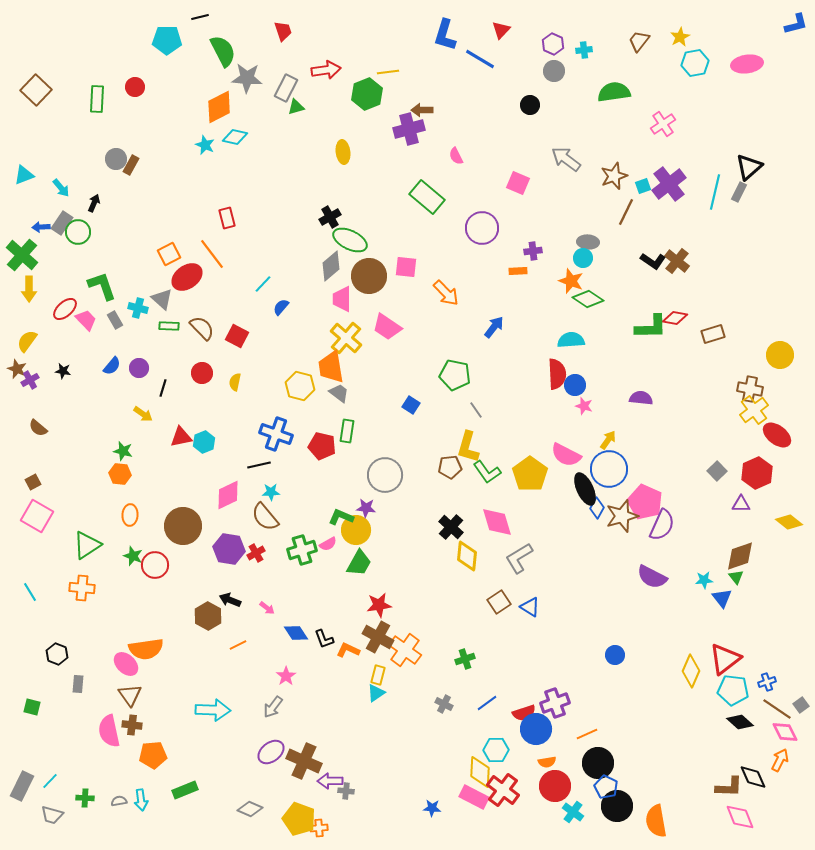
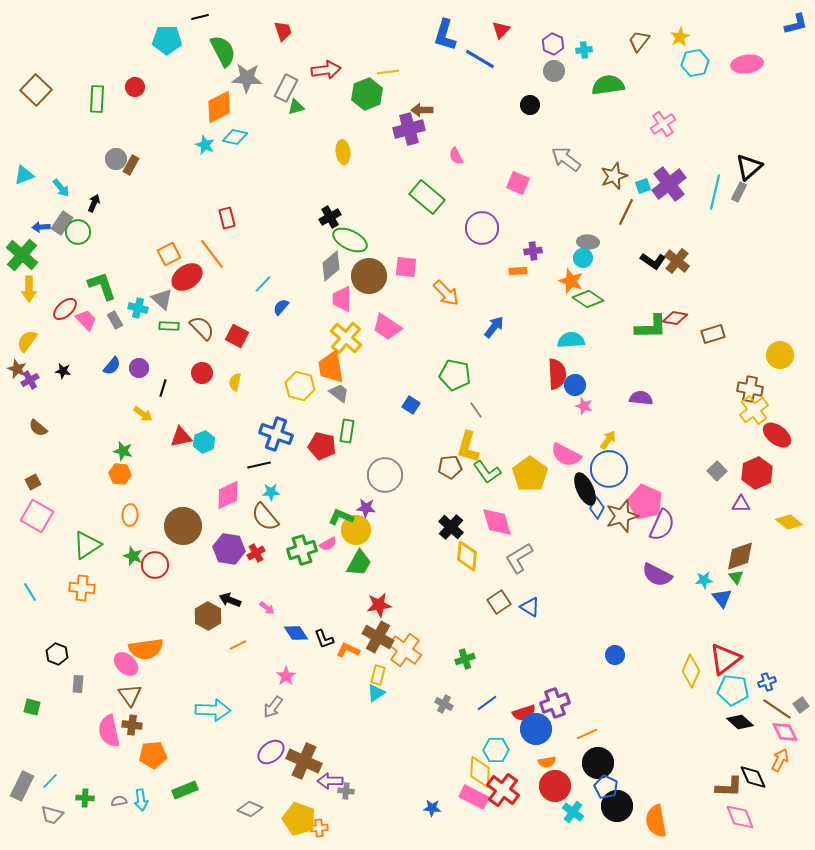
green semicircle at (614, 92): moved 6 px left, 7 px up
purple semicircle at (652, 577): moved 5 px right, 2 px up
